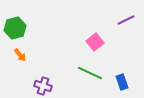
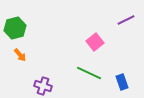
green line: moved 1 px left
